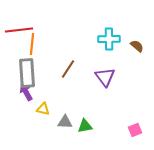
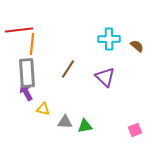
purple triangle: rotated 10 degrees counterclockwise
